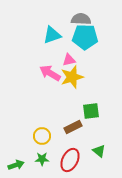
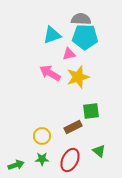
pink triangle: moved 6 px up
yellow star: moved 6 px right
